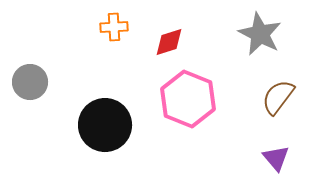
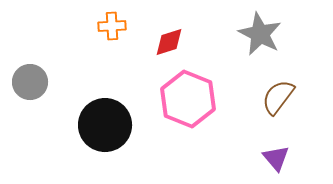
orange cross: moved 2 px left, 1 px up
